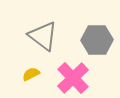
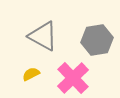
gray triangle: rotated 8 degrees counterclockwise
gray hexagon: rotated 8 degrees counterclockwise
